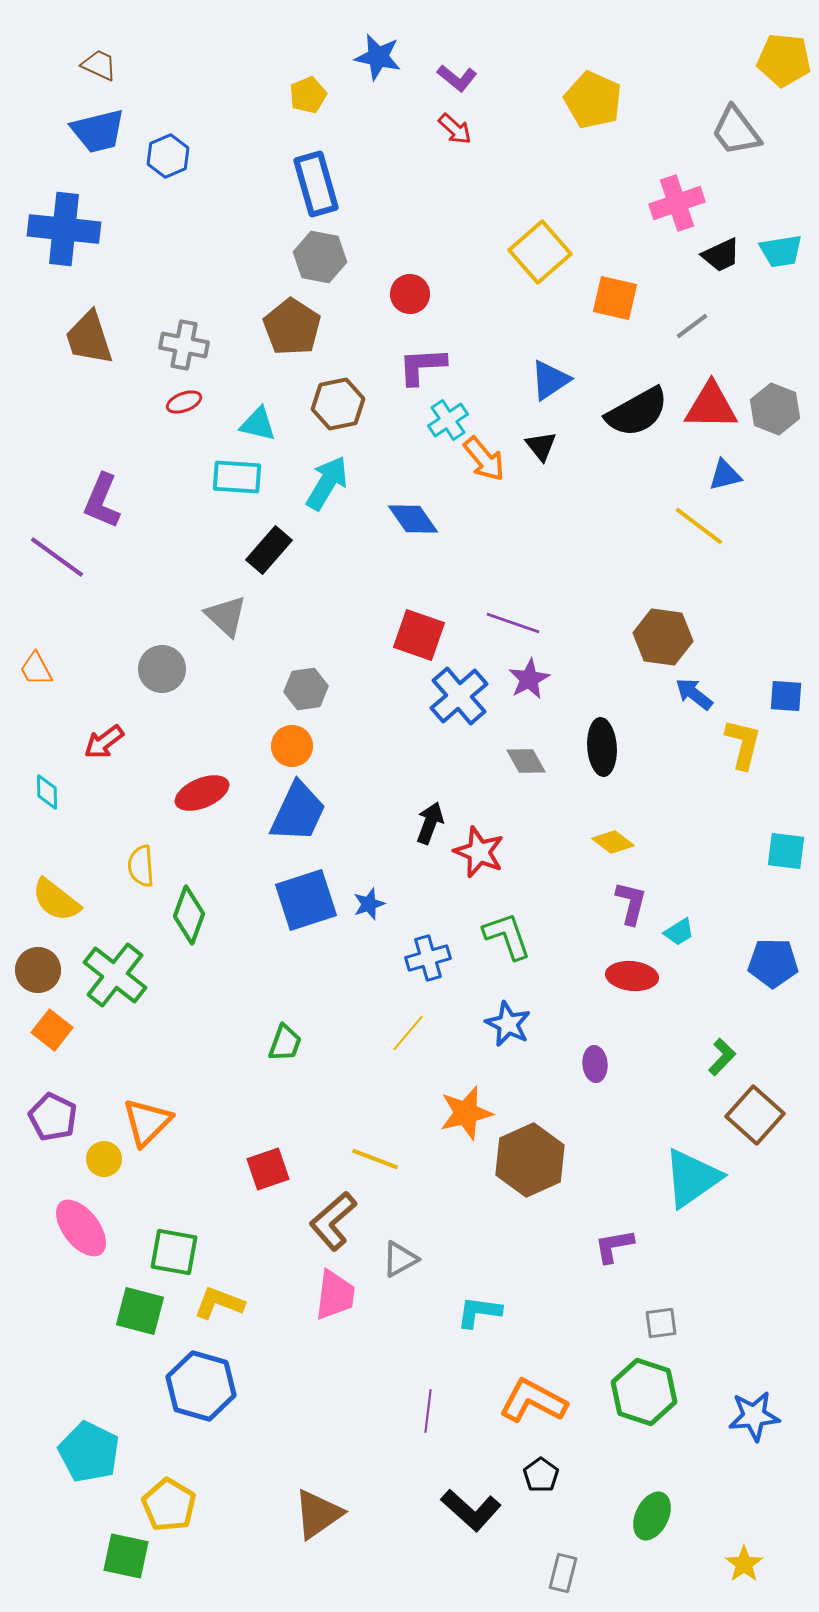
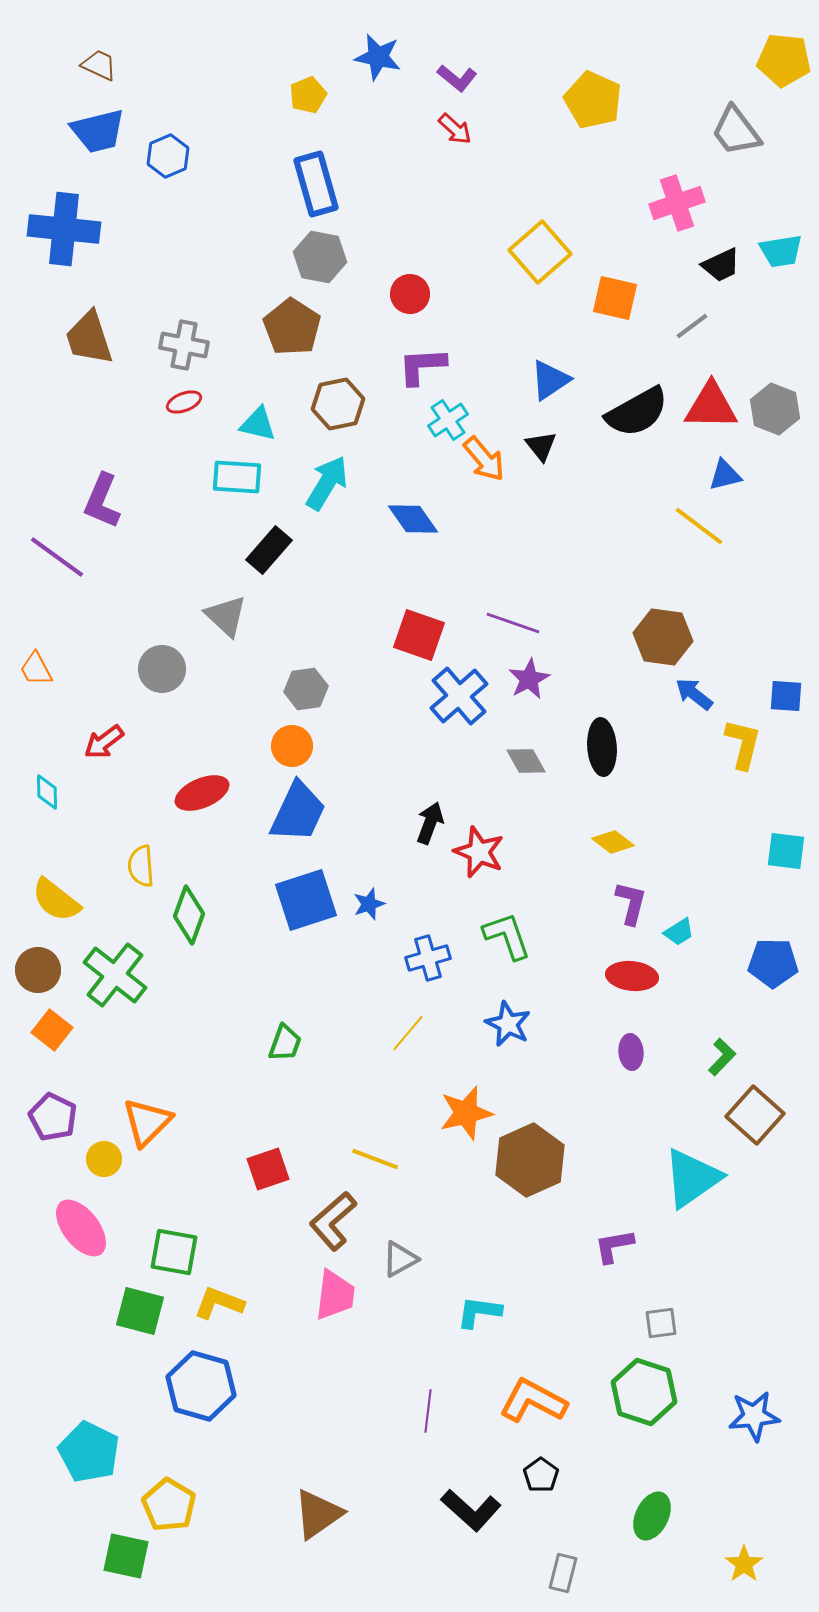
black trapezoid at (721, 255): moved 10 px down
purple ellipse at (595, 1064): moved 36 px right, 12 px up
